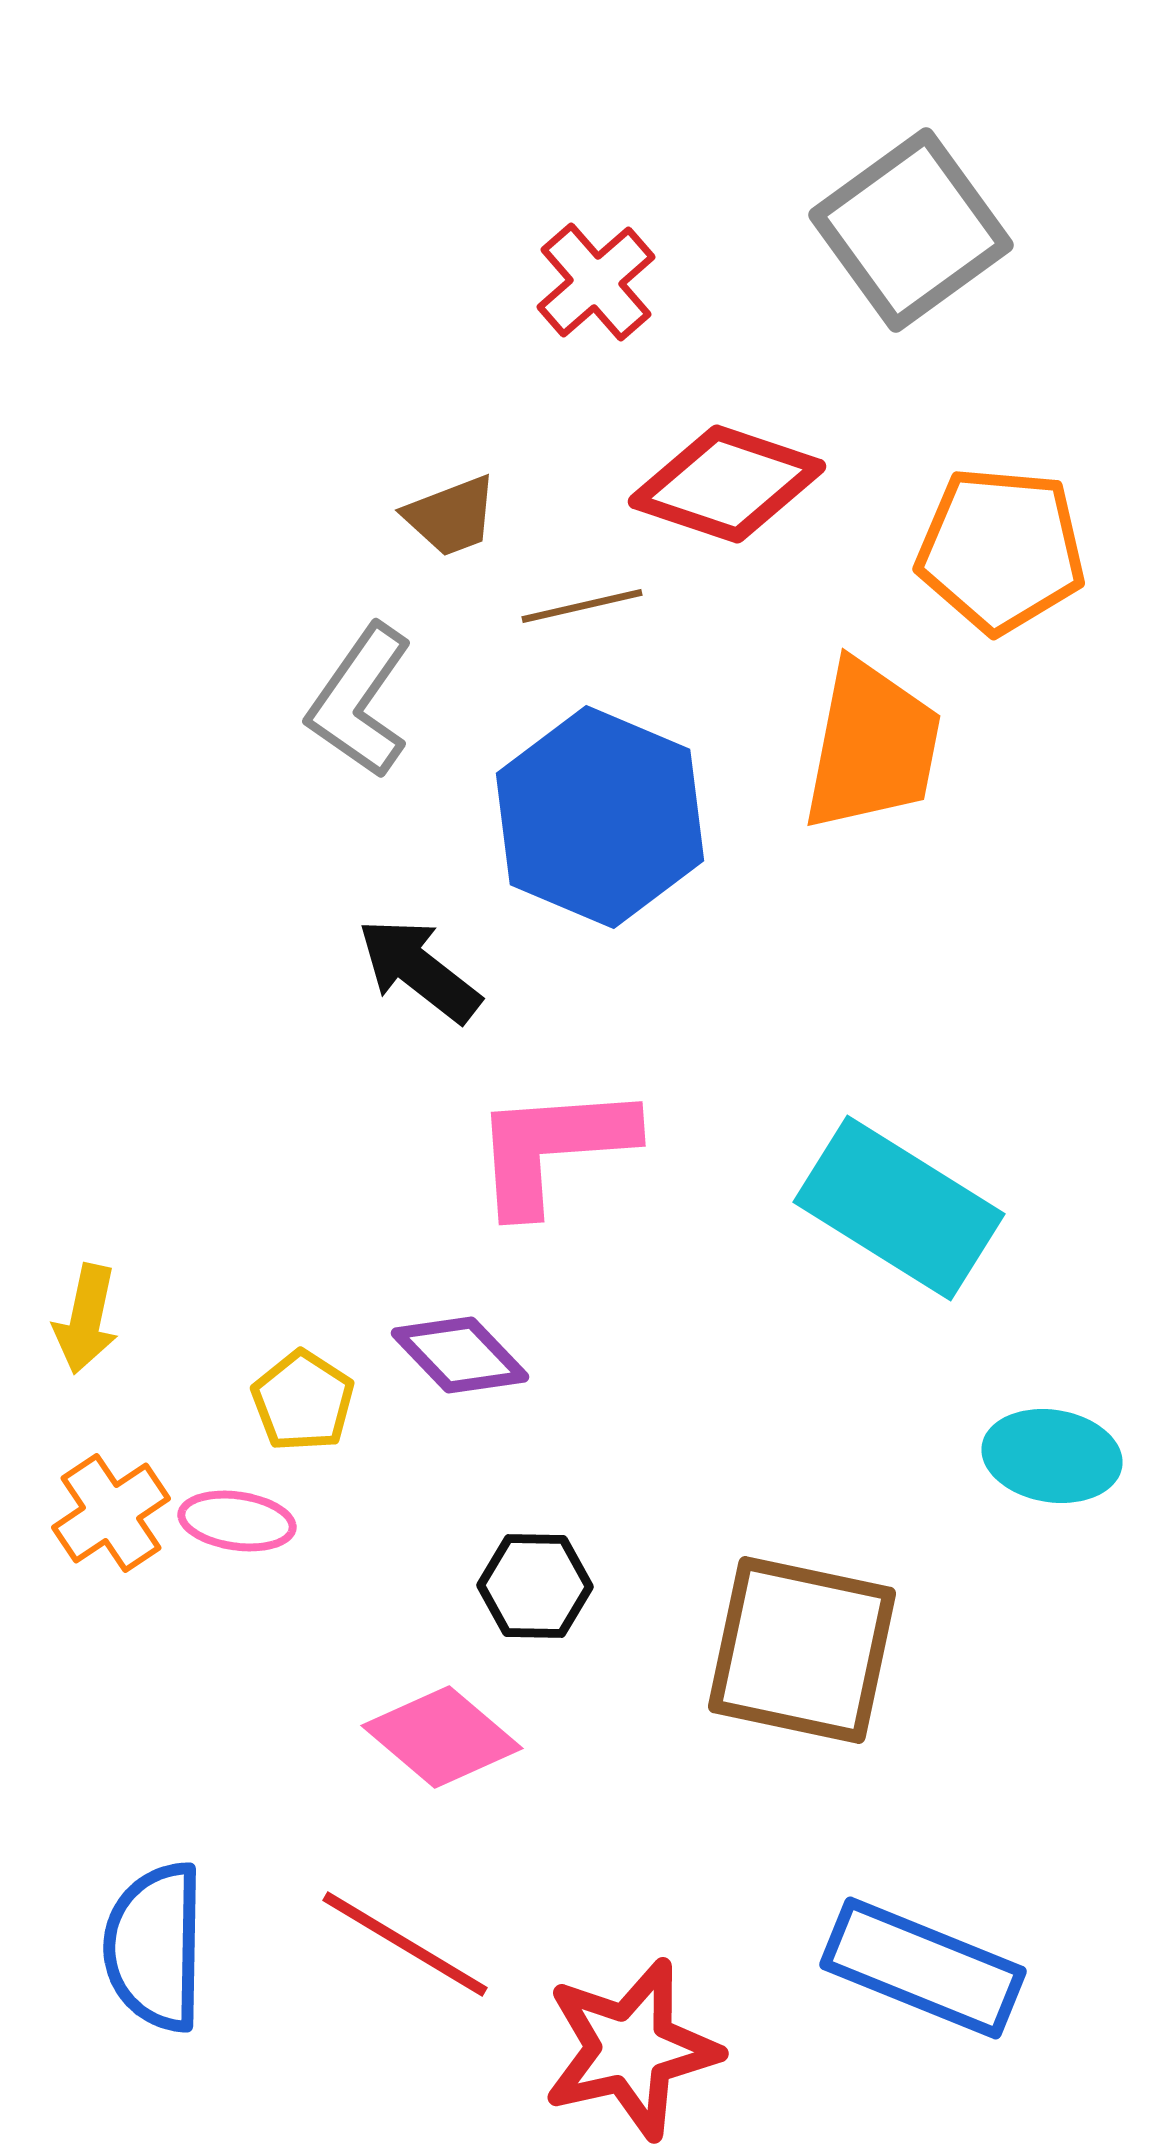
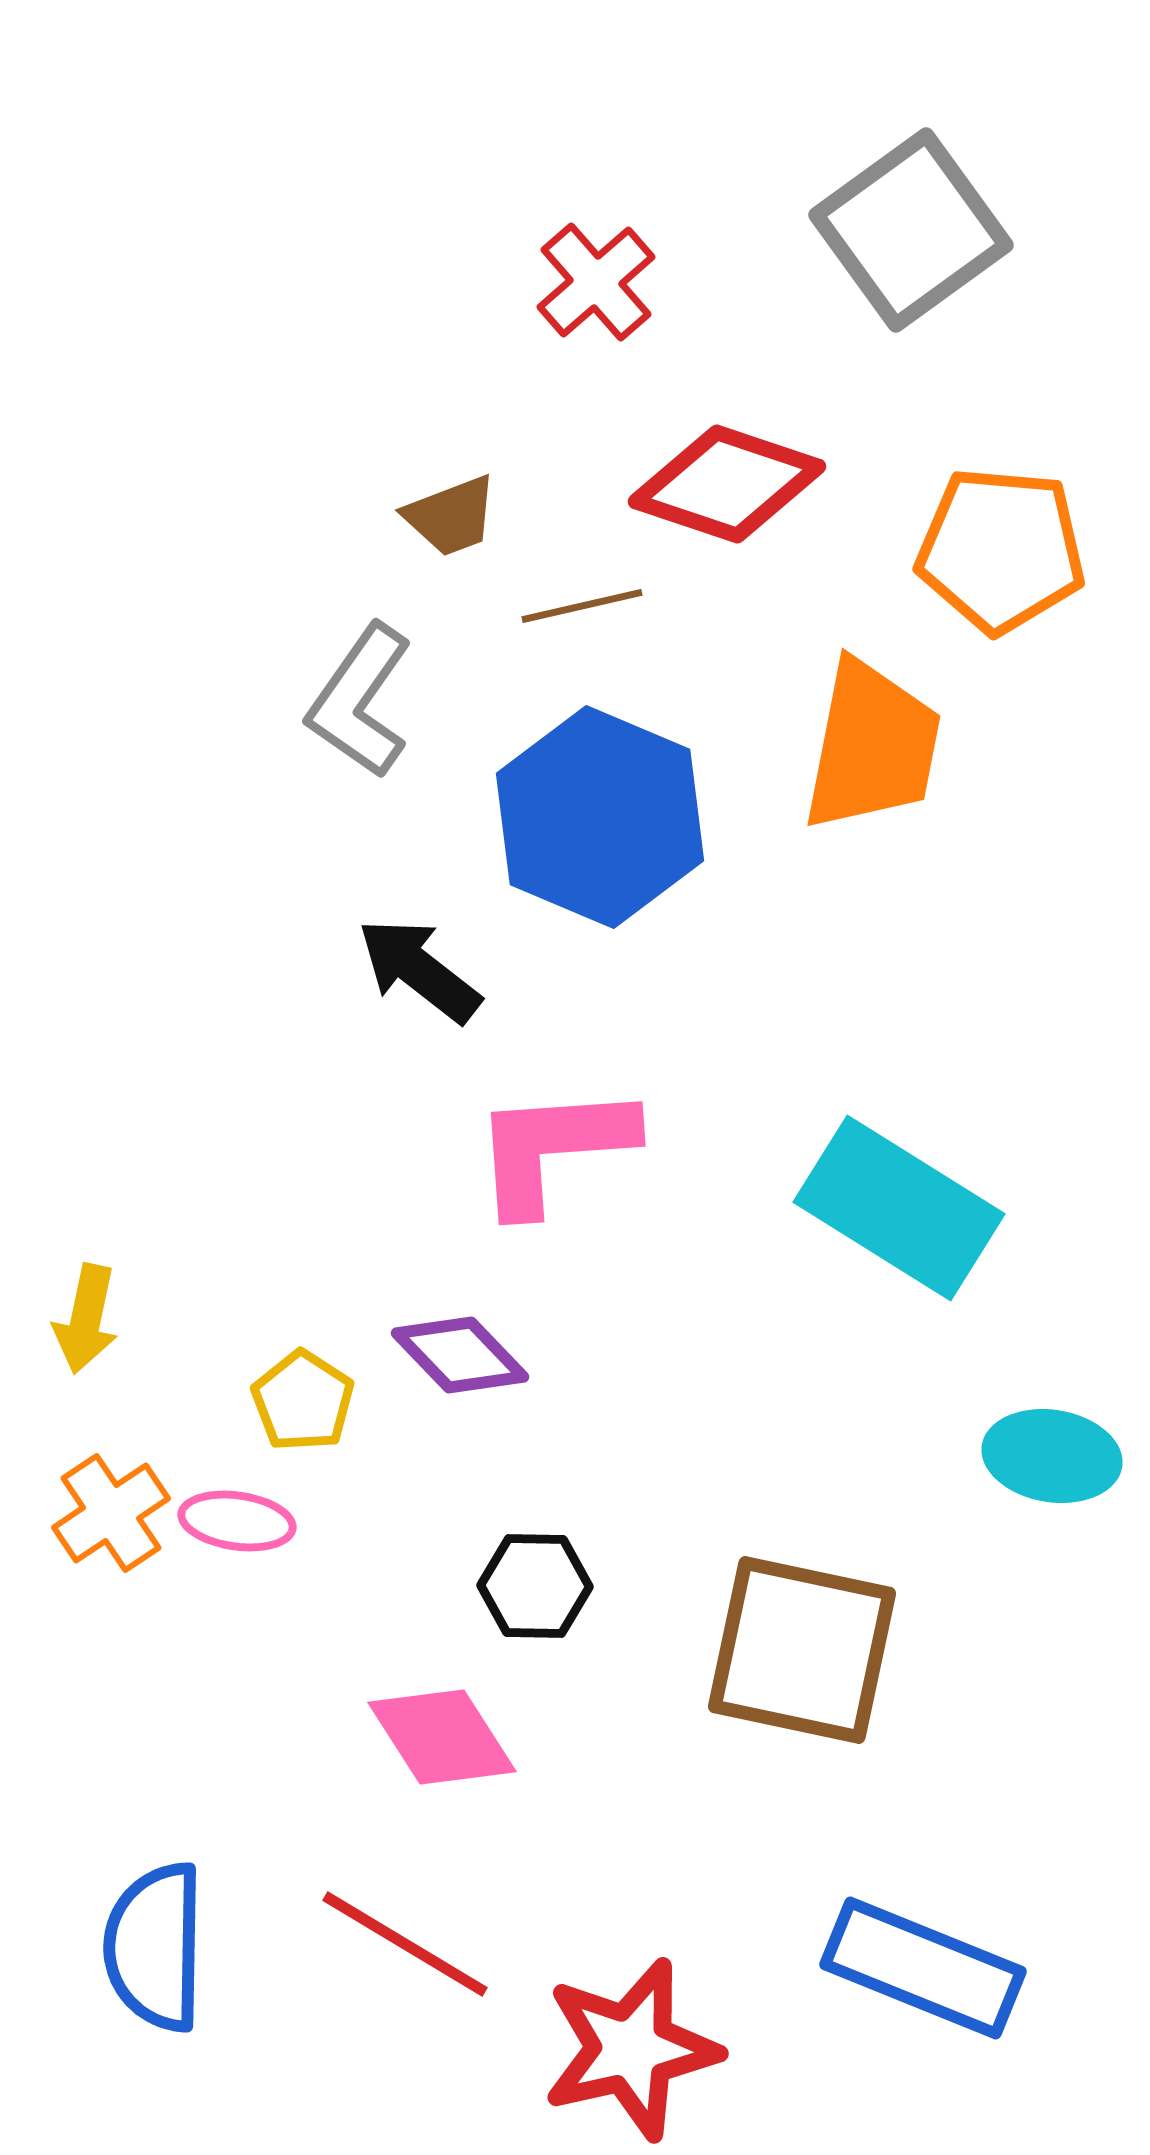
pink diamond: rotated 17 degrees clockwise
